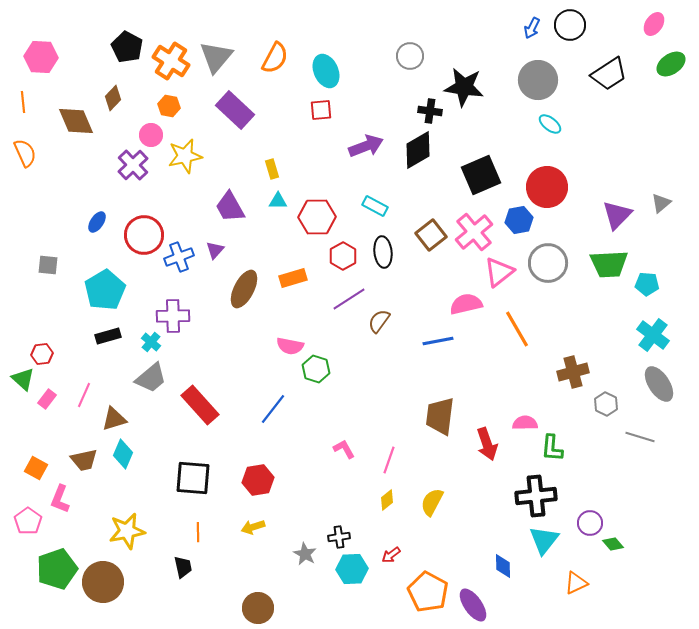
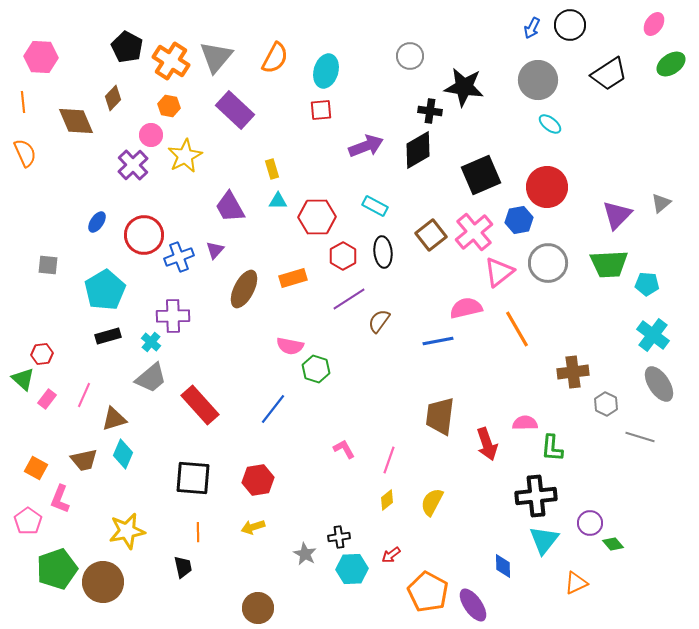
cyan ellipse at (326, 71): rotated 40 degrees clockwise
yellow star at (185, 156): rotated 16 degrees counterclockwise
pink semicircle at (466, 304): moved 4 px down
brown cross at (573, 372): rotated 8 degrees clockwise
